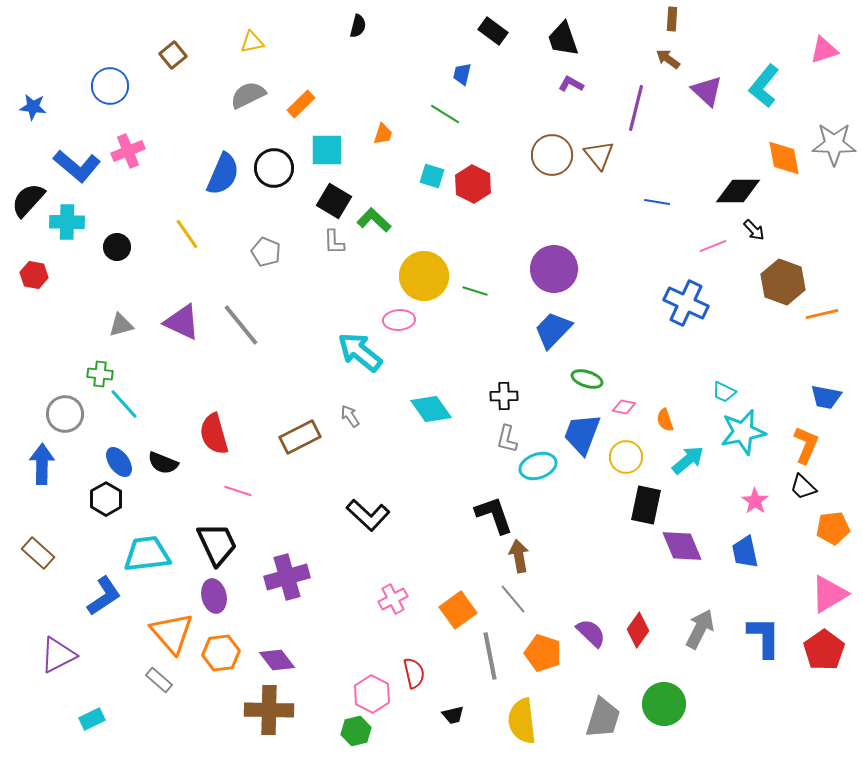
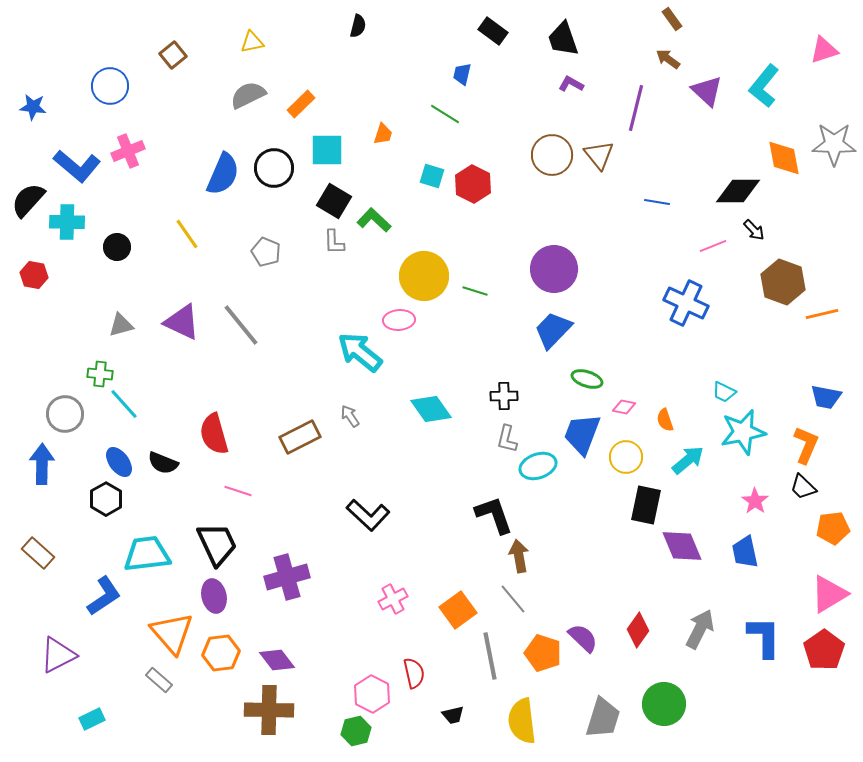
brown rectangle at (672, 19): rotated 40 degrees counterclockwise
purple semicircle at (591, 633): moved 8 px left, 5 px down
